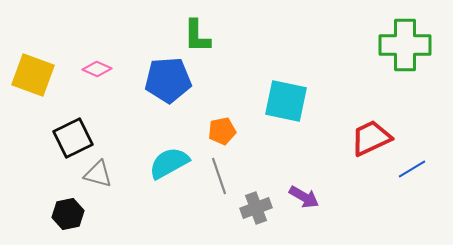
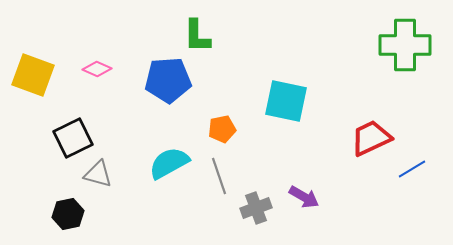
orange pentagon: moved 2 px up
